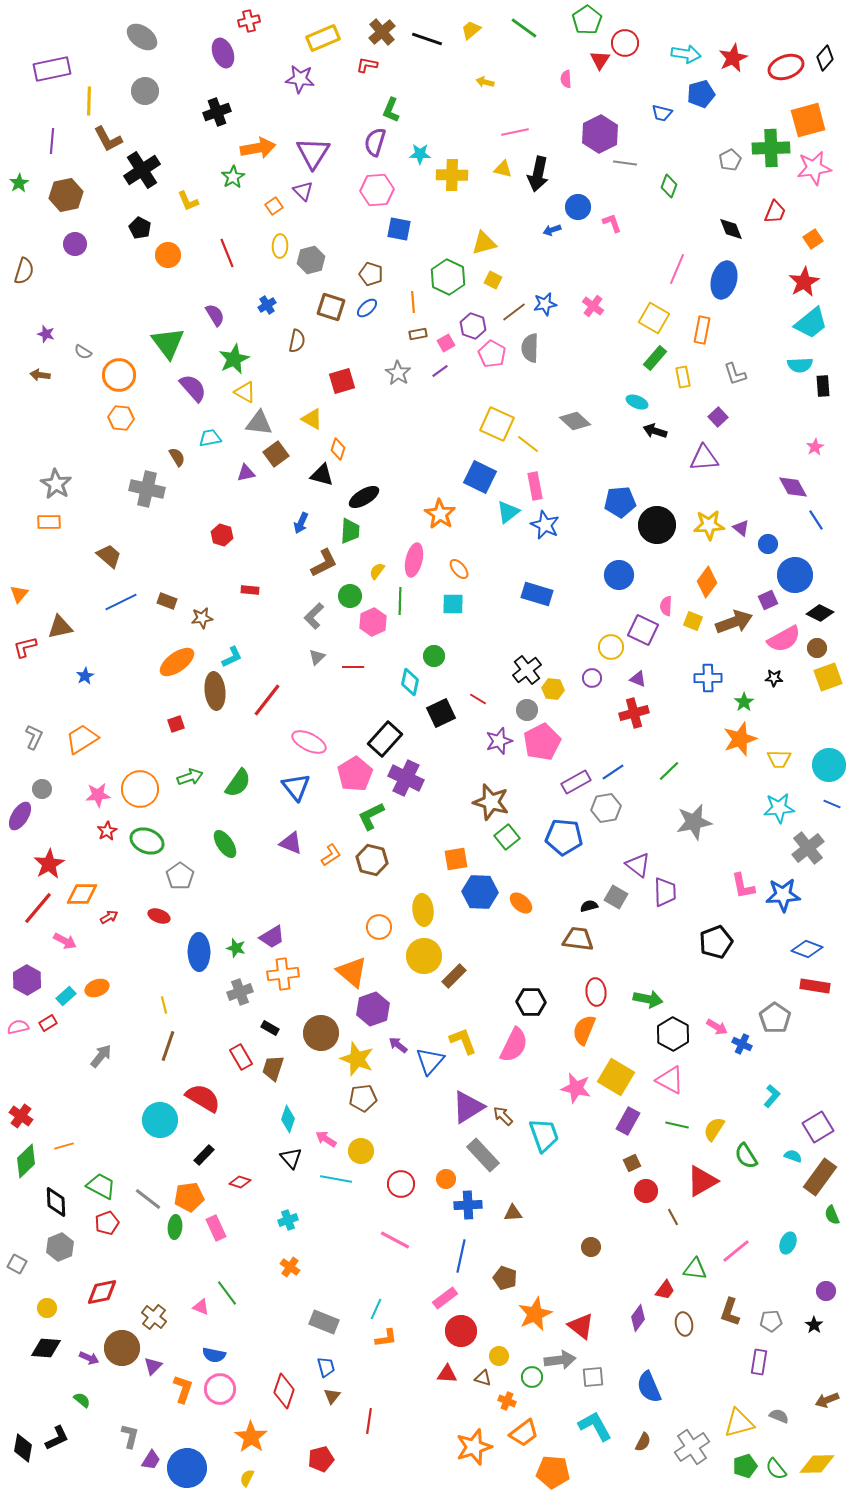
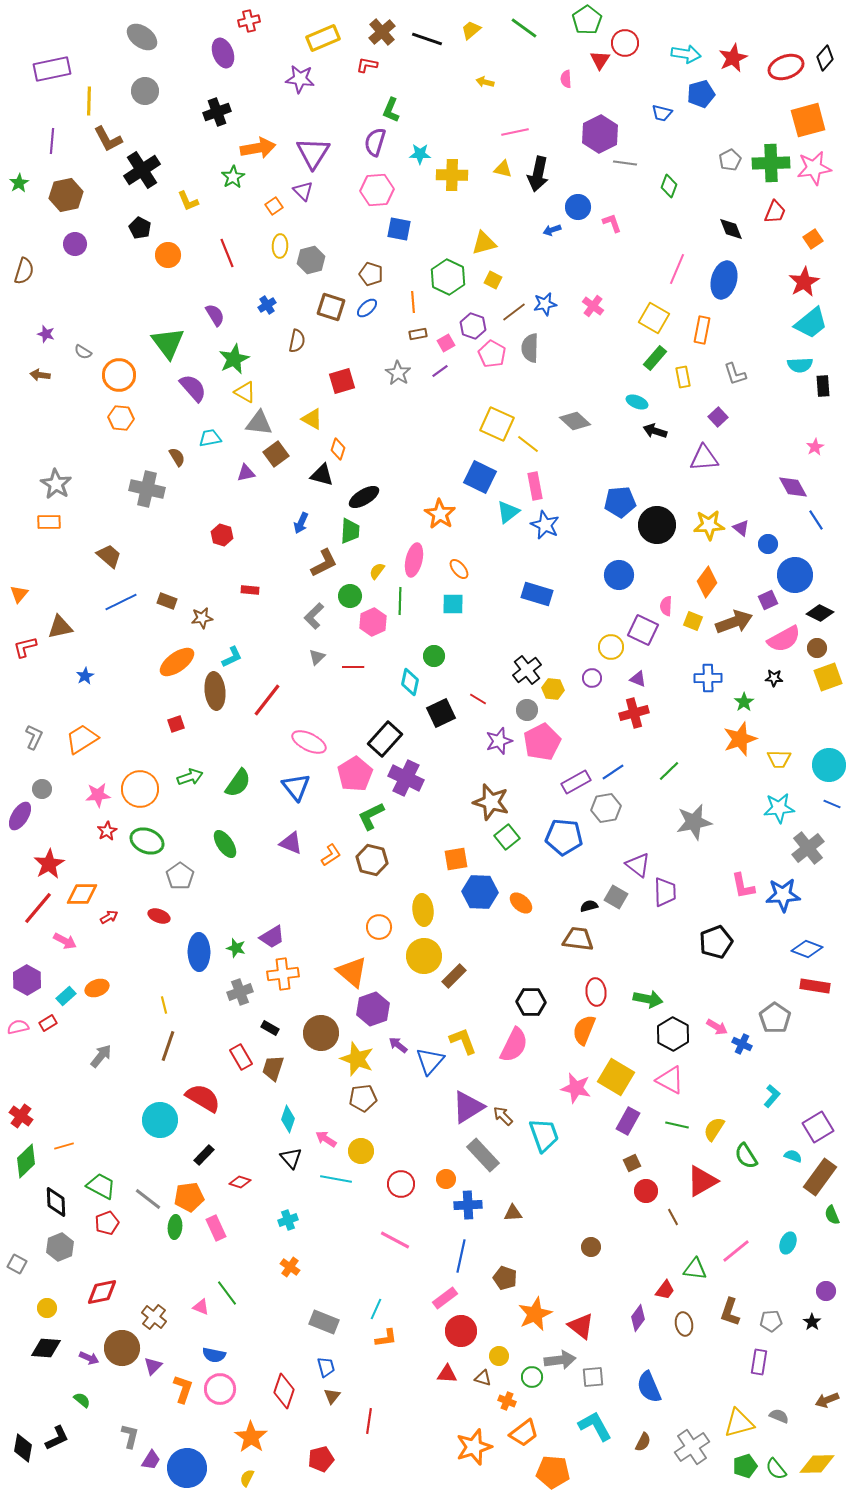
green cross at (771, 148): moved 15 px down
black star at (814, 1325): moved 2 px left, 3 px up
